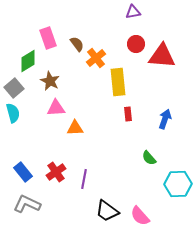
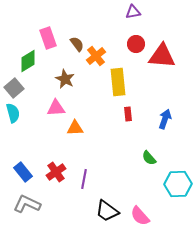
orange cross: moved 2 px up
brown star: moved 15 px right, 2 px up
